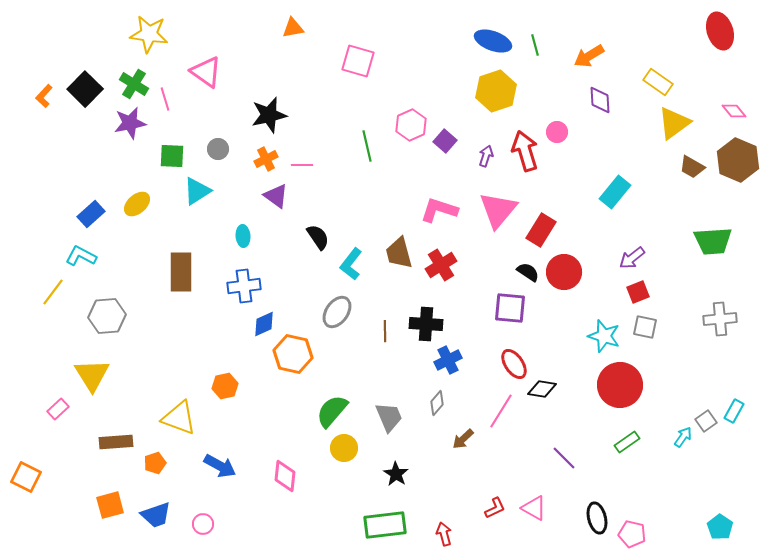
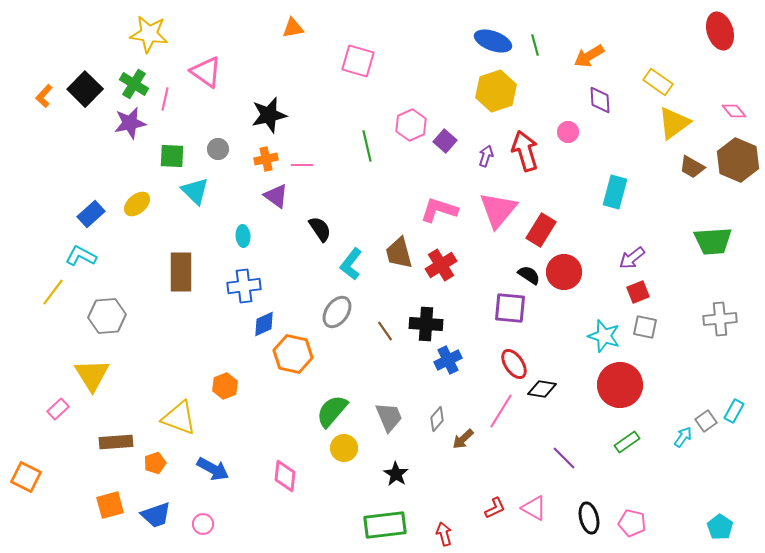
pink line at (165, 99): rotated 30 degrees clockwise
pink circle at (557, 132): moved 11 px right
orange cross at (266, 159): rotated 15 degrees clockwise
cyan triangle at (197, 191): moved 2 px left; rotated 44 degrees counterclockwise
cyan rectangle at (615, 192): rotated 24 degrees counterclockwise
black semicircle at (318, 237): moved 2 px right, 8 px up
black semicircle at (528, 272): moved 1 px right, 3 px down
brown line at (385, 331): rotated 35 degrees counterclockwise
orange hexagon at (225, 386): rotated 10 degrees counterclockwise
gray diamond at (437, 403): moved 16 px down
blue arrow at (220, 466): moved 7 px left, 3 px down
black ellipse at (597, 518): moved 8 px left
pink pentagon at (632, 534): moved 11 px up
